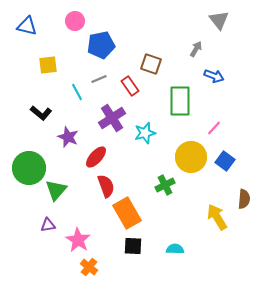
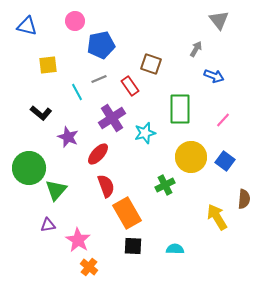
green rectangle: moved 8 px down
pink line: moved 9 px right, 8 px up
red ellipse: moved 2 px right, 3 px up
